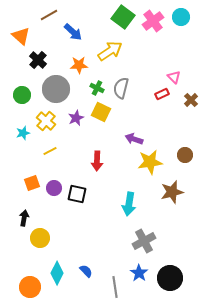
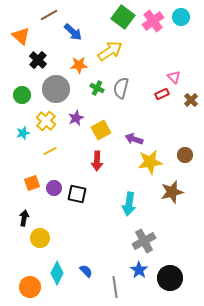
yellow square: moved 18 px down; rotated 36 degrees clockwise
blue star: moved 3 px up
